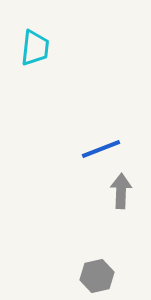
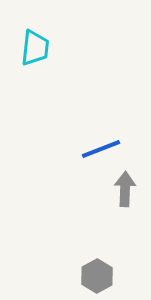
gray arrow: moved 4 px right, 2 px up
gray hexagon: rotated 16 degrees counterclockwise
